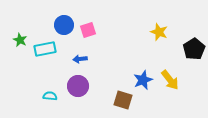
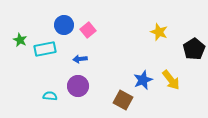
pink square: rotated 21 degrees counterclockwise
yellow arrow: moved 1 px right
brown square: rotated 12 degrees clockwise
